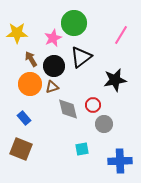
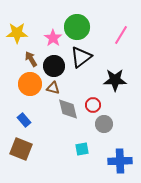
green circle: moved 3 px right, 4 px down
pink star: rotated 12 degrees counterclockwise
black star: rotated 10 degrees clockwise
brown triangle: moved 1 px right, 1 px down; rotated 32 degrees clockwise
blue rectangle: moved 2 px down
